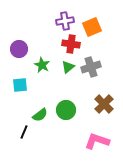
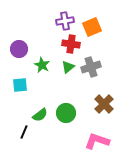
green circle: moved 3 px down
